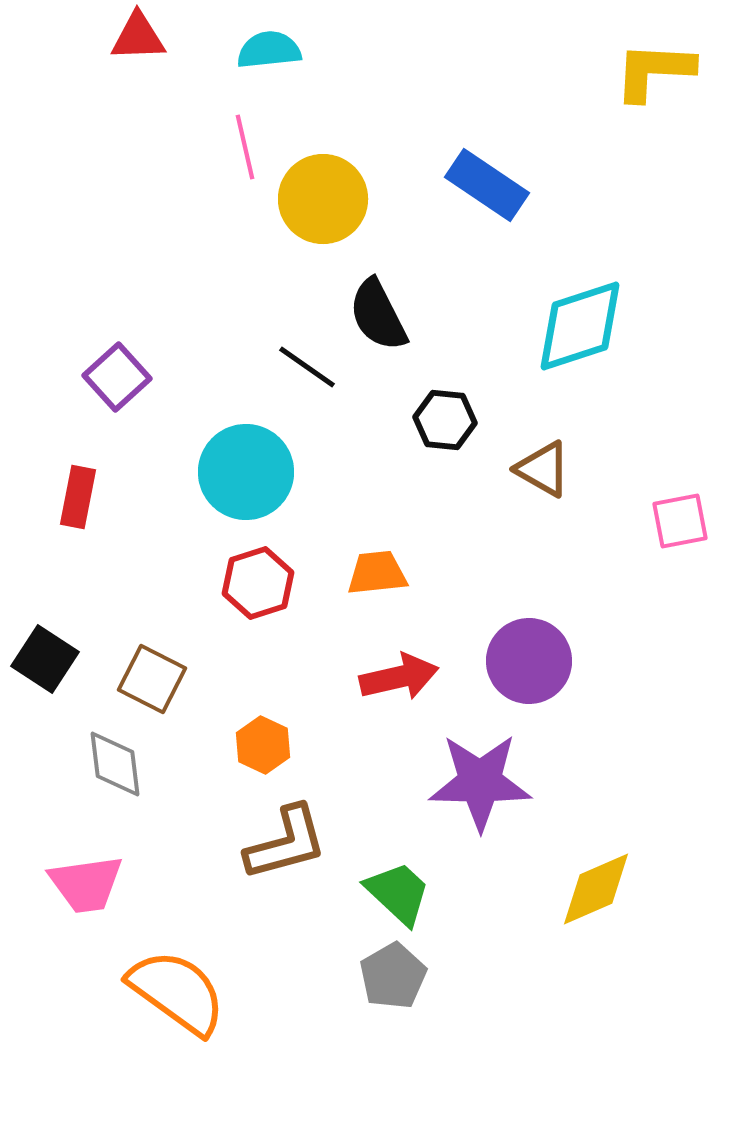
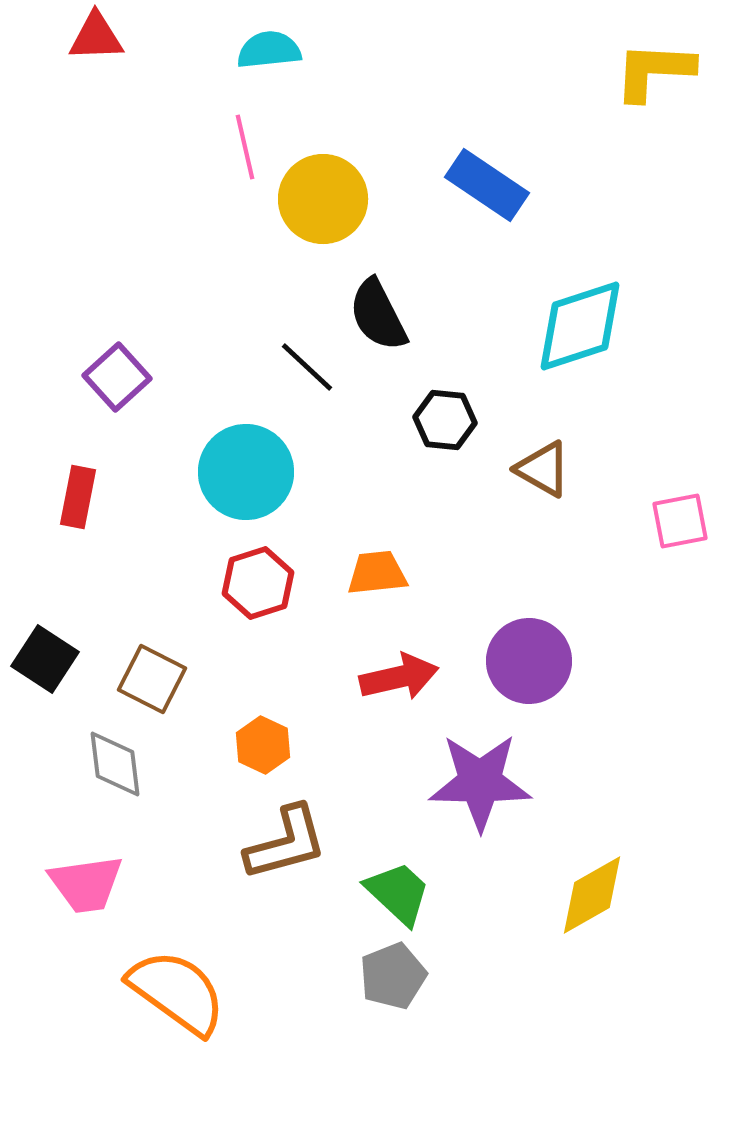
red triangle: moved 42 px left
black line: rotated 8 degrees clockwise
yellow diamond: moved 4 px left, 6 px down; rotated 6 degrees counterclockwise
gray pentagon: rotated 8 degrees clockwise
